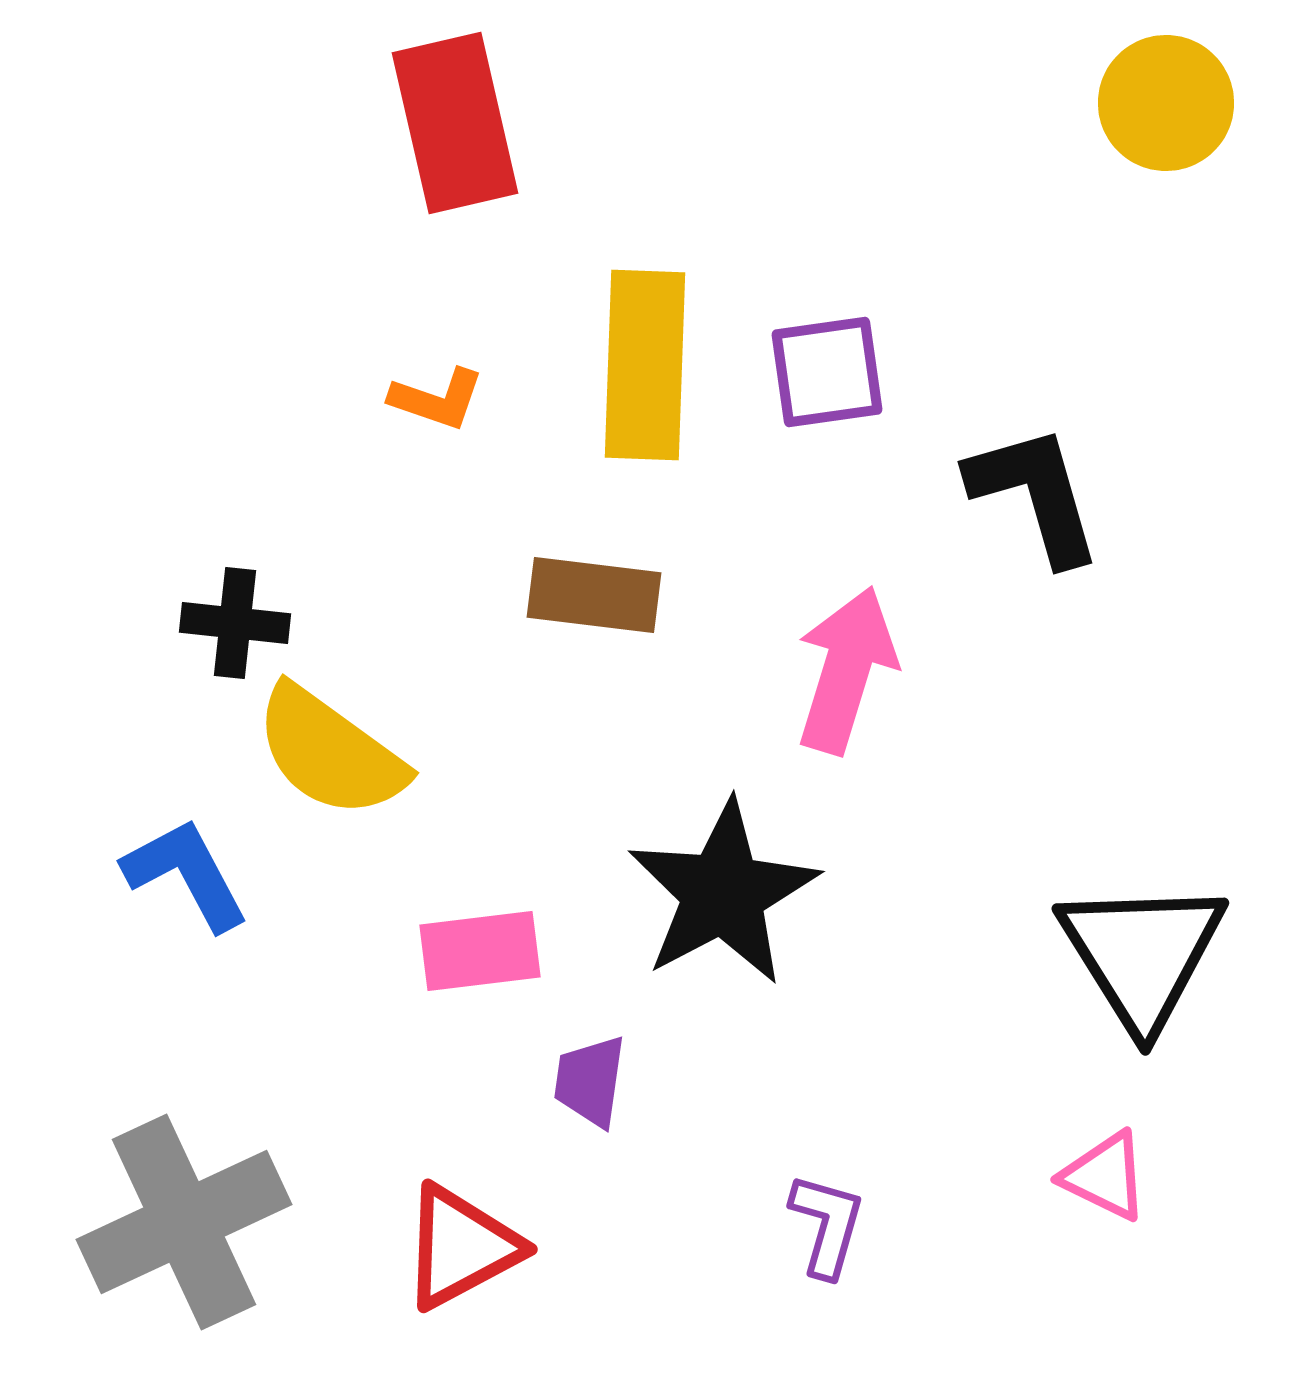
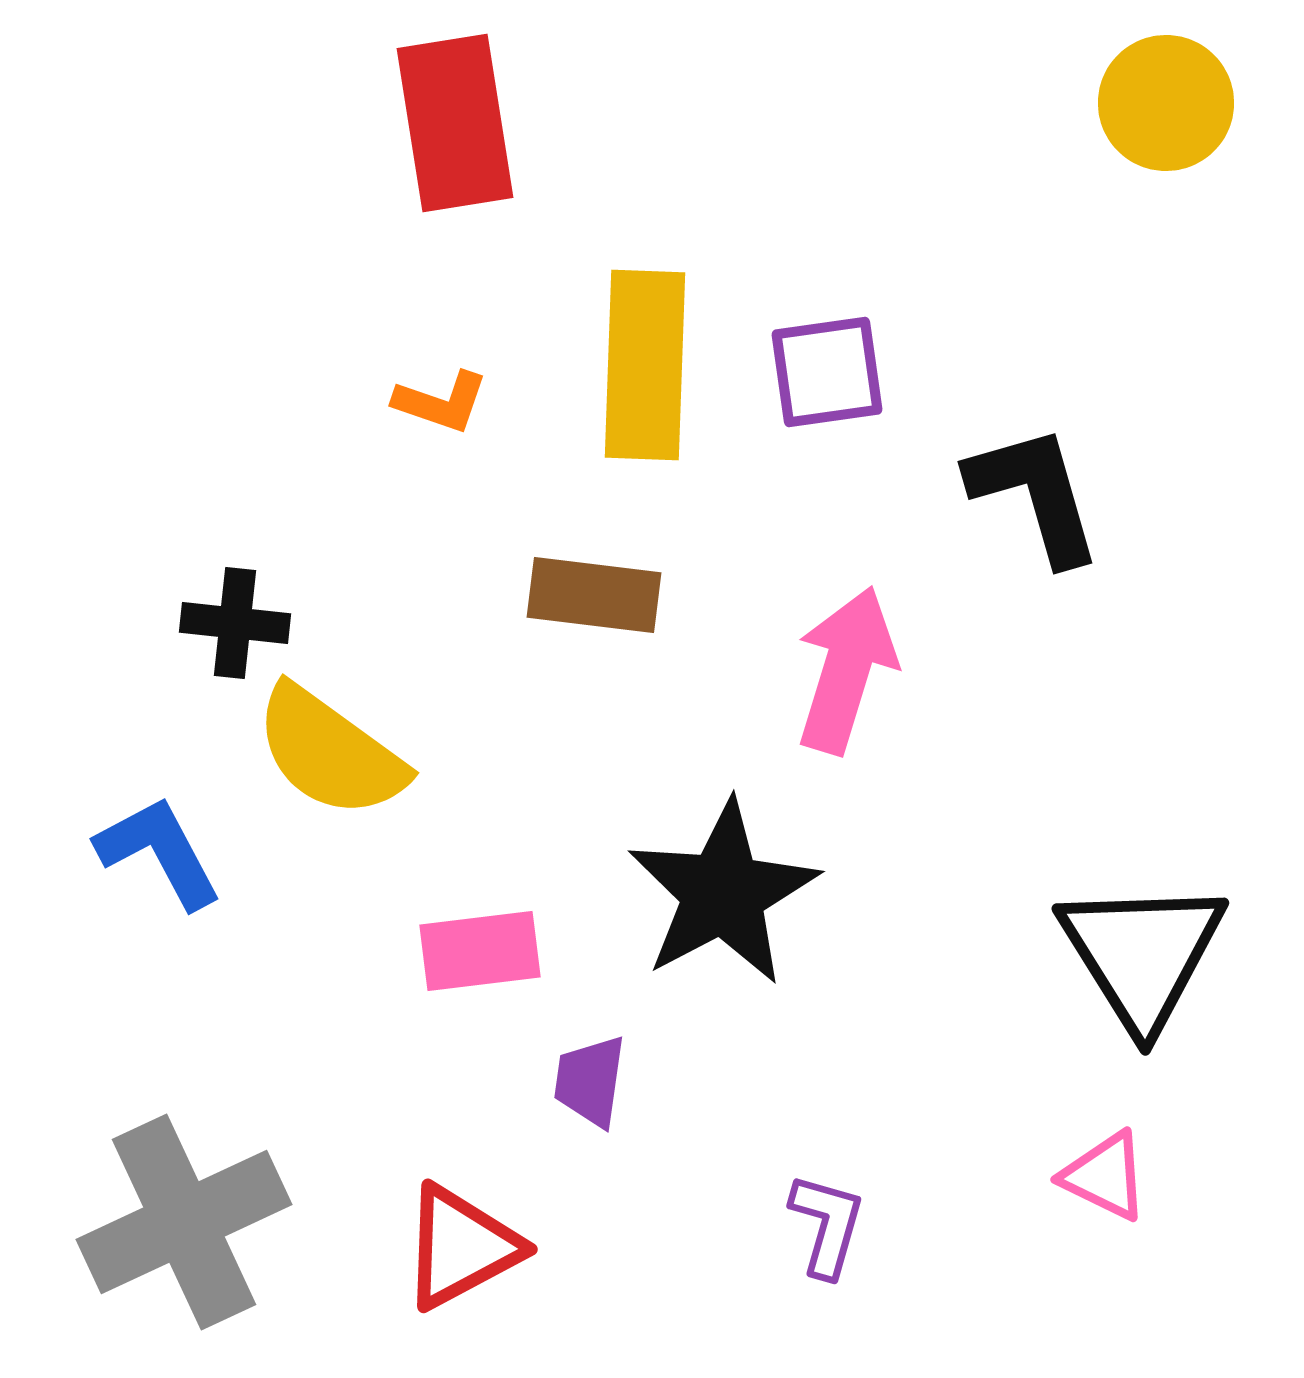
red rectangle: rotated 4 degrees clockwise
orange L-shape: moved 4 px right, 3 px down
blue L-shape: moved 27 px left, 22 px up
